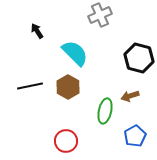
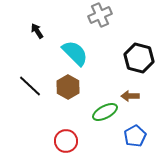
black line: rotated 55 degrees clockwise
brown arrow: rotated 18 degrees clockwise
green ellipse: moved 1 px down; rotated 50 degrees clockwise
